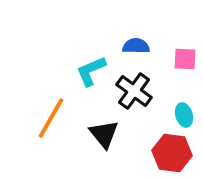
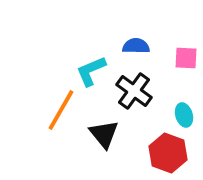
pink square: moved 1 px right, 1 px up
orange line: moved 10 px right, 8 px up
red hexagon: moved 4 px left; rotated 12 degrees clockwise
